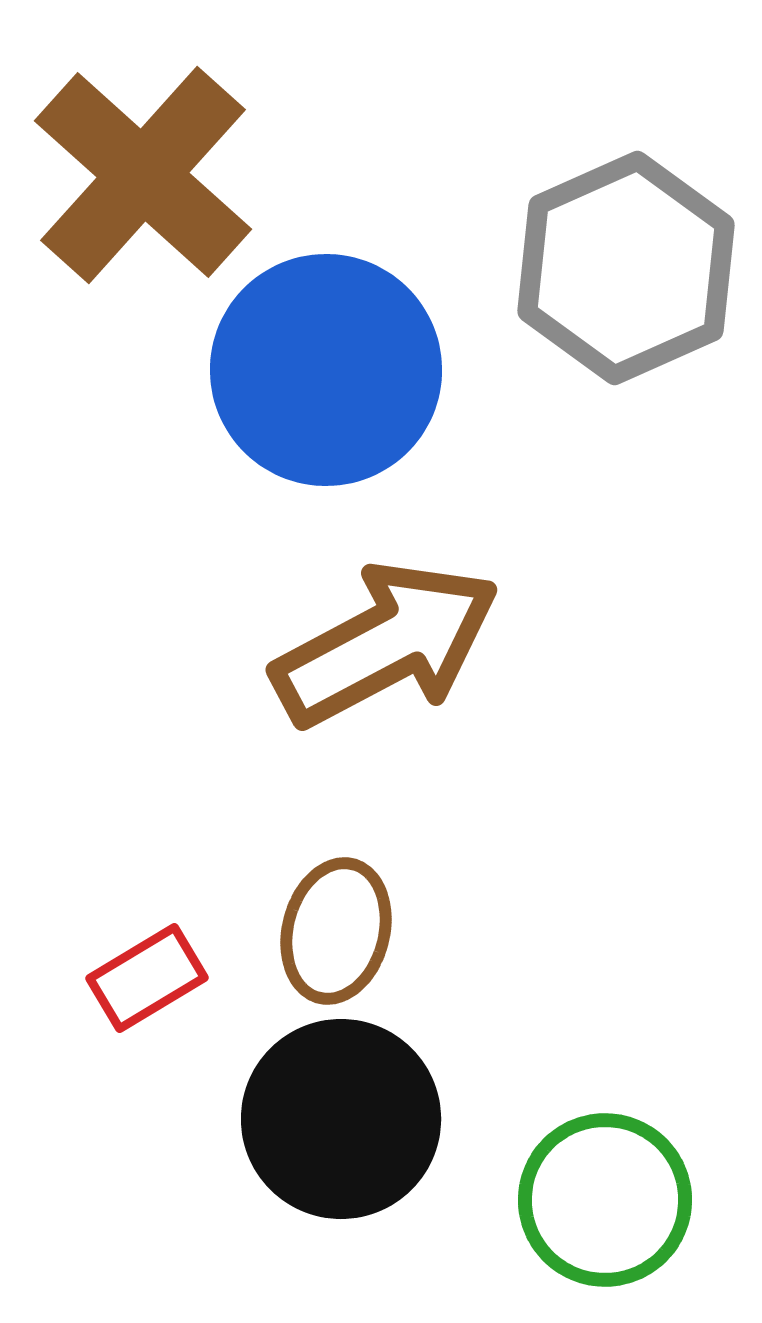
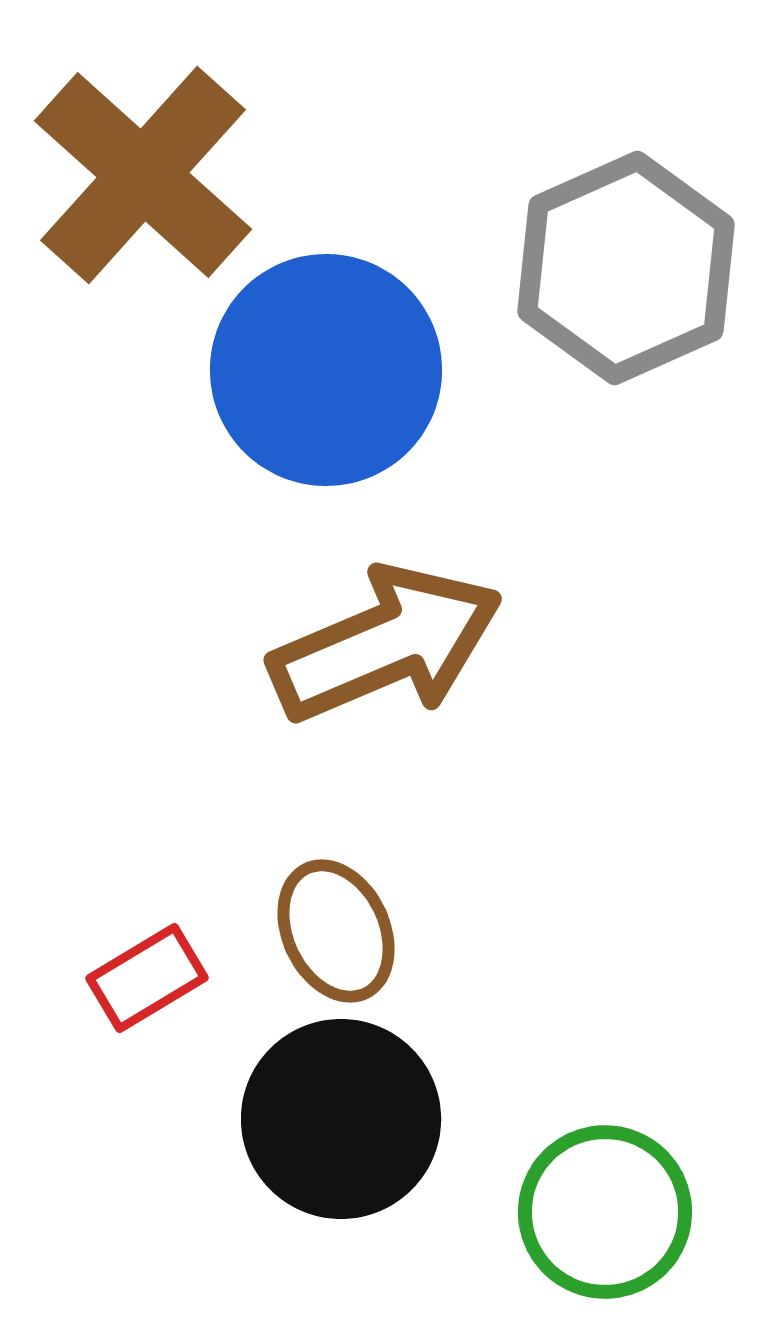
brown arrow: rotated 5 degrees clockwise
brown ellipse: rotated 39 degrees counterclockwise
green circle: moved 12 px down
